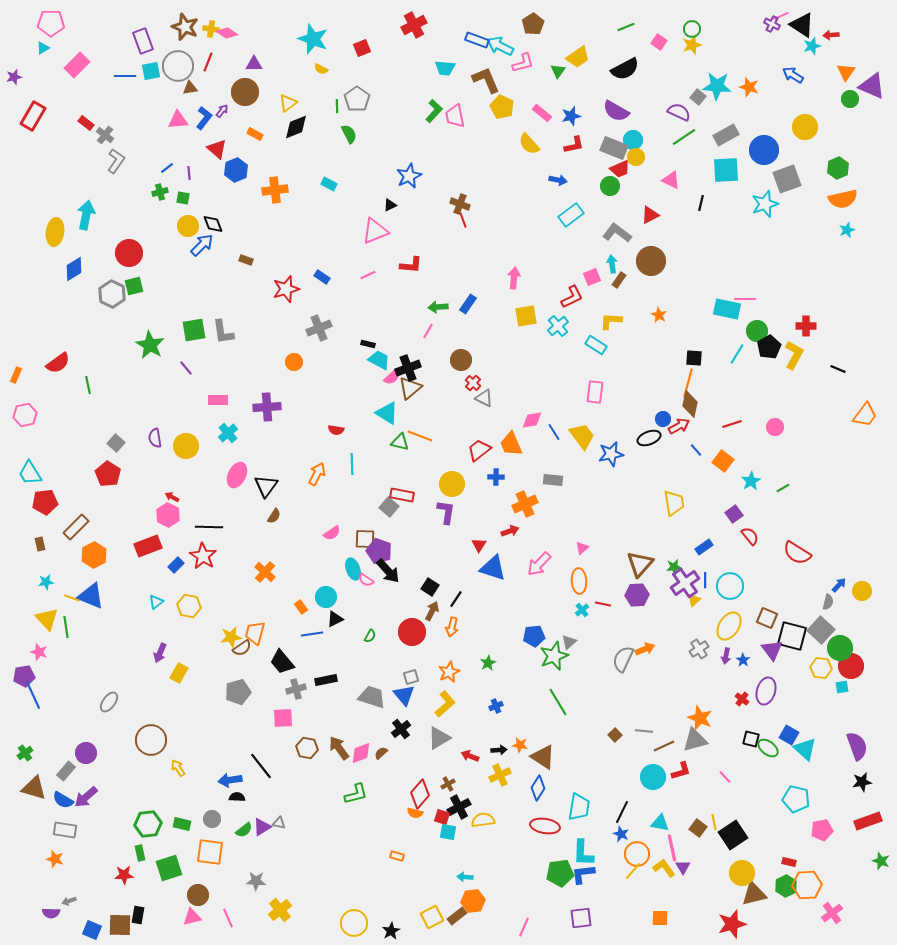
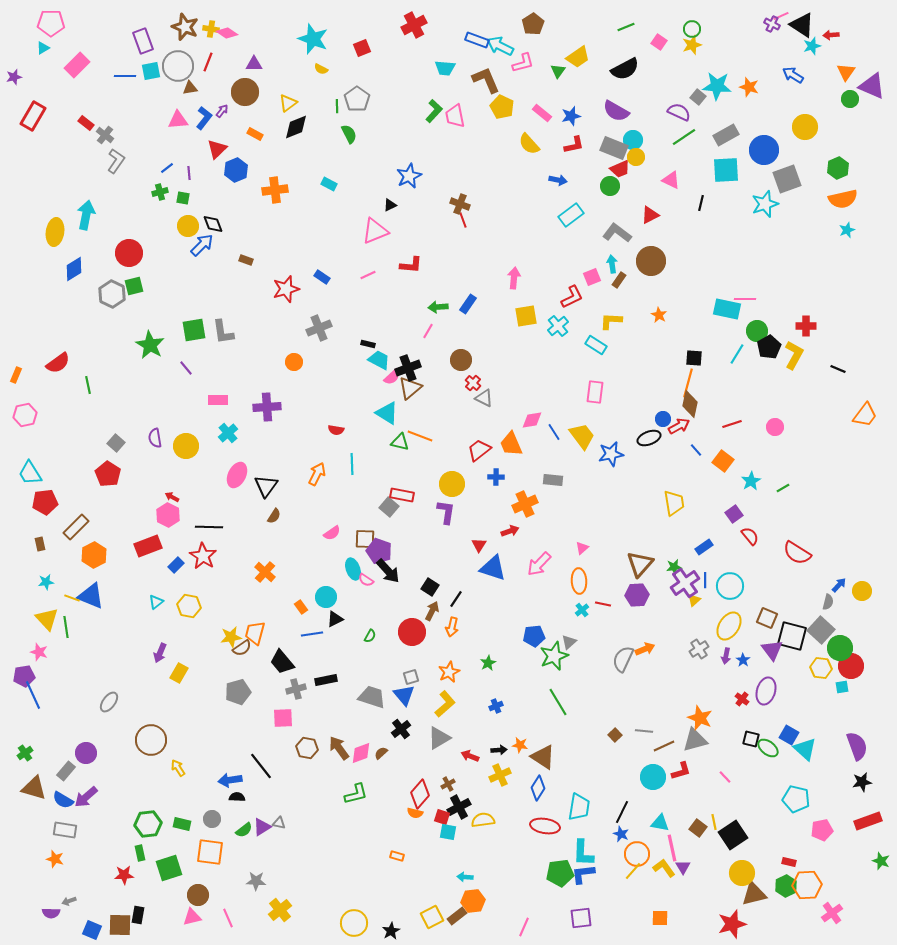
red triangle at (217, 149): rotated 35 degrees clockwise
